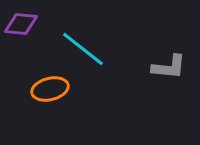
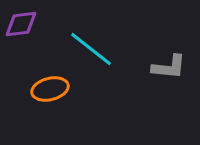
purple diamond: rotated 12 degrees counterclockwise
cyan line: moved 8 px right
